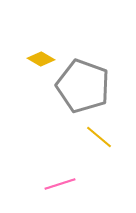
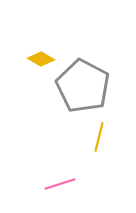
gray pentagon: rotated 8 degrees clockwise
yellow line: rotated 64 degrees clockwise
